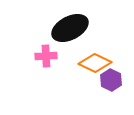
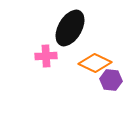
black ellipse: rotated 33 degrees counterclockwise
purple hexagon: rotated 20 degrees counterclockwise
